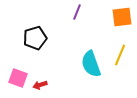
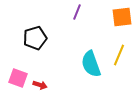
yellow line: moved 1 px left
red arrow: rotated 144 degrees counterclockwise
